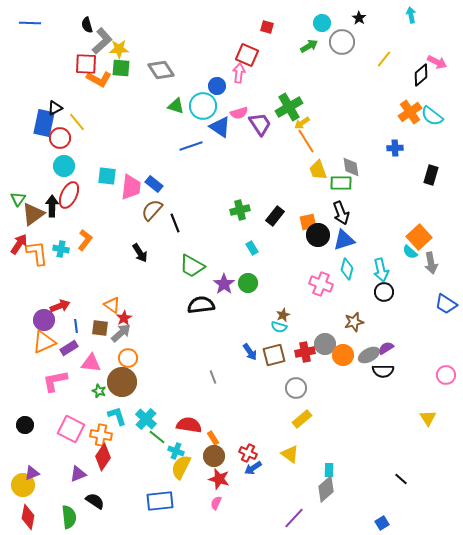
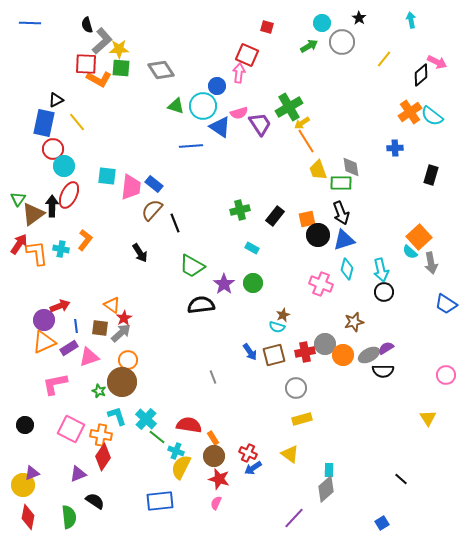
cyan arrow at (411, 15): moved 5 px down
black triangle at (55, 108): moved 1 px right, 8 px up
red circle at (60, 138): moved 7 px left, 11 px down
blue line at (191, 146): rotated 15 degrees clockwise
orange square at (308, 222): moved 1 px left, 3 px up
cyan rectangle at (252, 248): rotated 32 degrees counterclockwise
green circle at (248, 283): moved 5 px right
cyan semicircle at (279, 327): moved 2 px left
orange circle at (128, 358): moved 2 px down
pink triangle at (91, 363): moved 2 px left, 6 px up; rotated 25 degrees counterclockwise
pink L-shape at (55, 381): moved 3 px down
yellow rectangle at (302, 419): rotated 24 degrees clockwise
